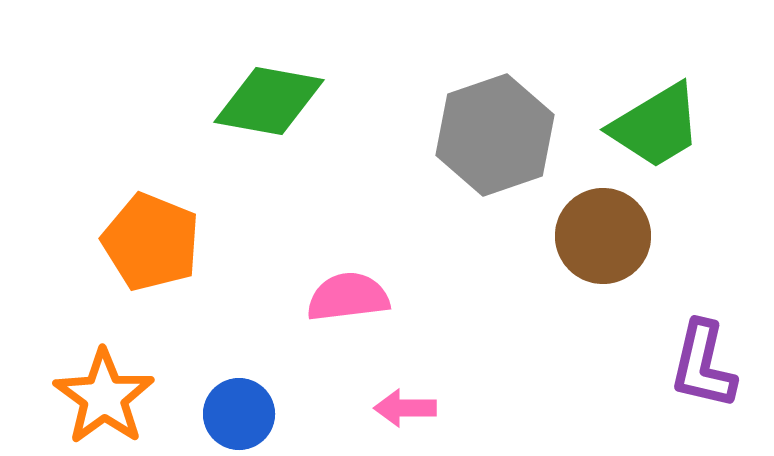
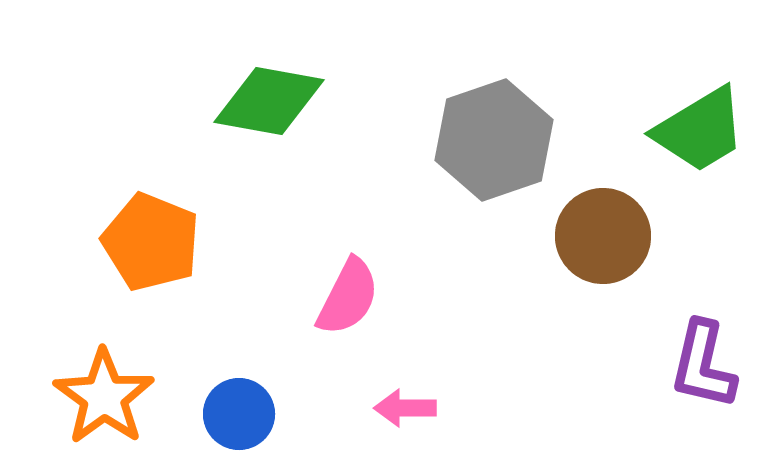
green trapezoid: moved 44 px right, 4 px down
gray hexagon: moved 1 px left, 5 px down
pink semicircle: rotated 124 degrees clockwise
